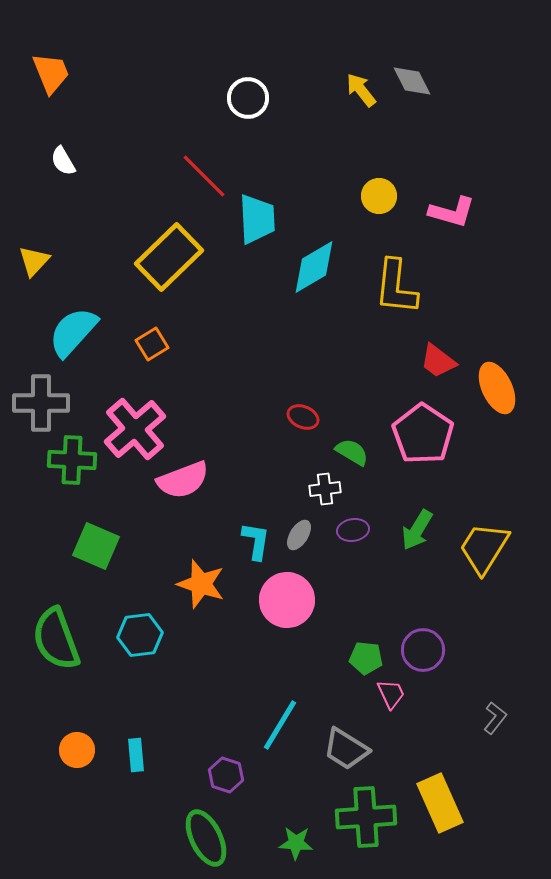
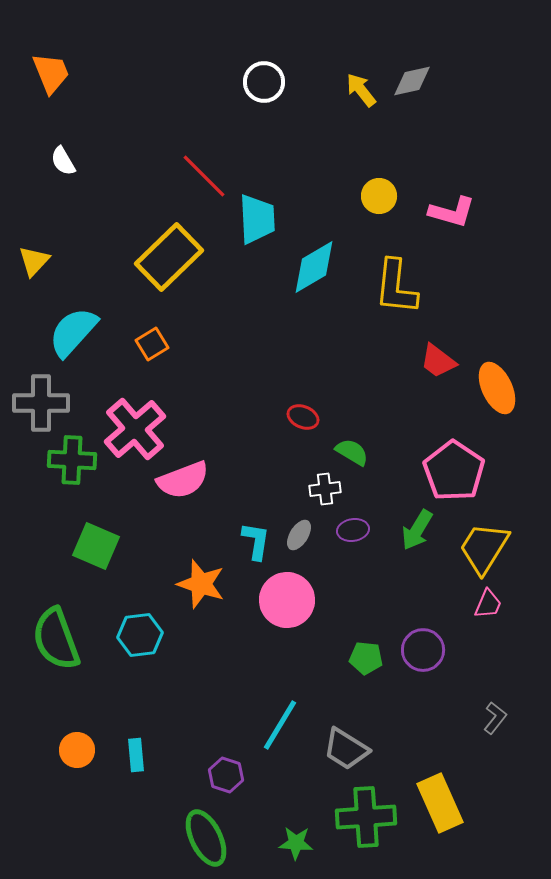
gray diamond at (412, 81): rotated 75 degrees counterclockwise
white circle at (248, 98): moved 16 px right, 16 px up
pink pentagon at (423, 434): moved 31 px right, 37 px down
pink trapezoid at (391, 694): moved 97 px right, 90 px up; rotated 48 degrees clockwise
